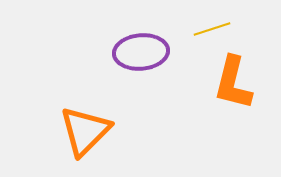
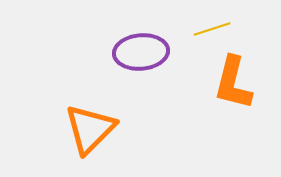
orange triangle: moved 5 px right, 2 px up
